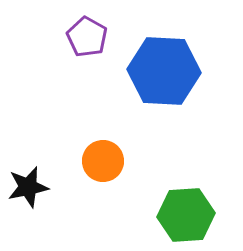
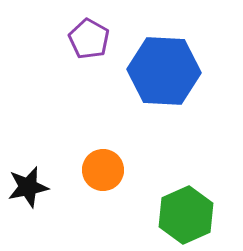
purple pentagon: moved 2 px right, 2 px down
orange circle: moved 9 px down
green hexagon: rotated 20 degrees counterclockwise
